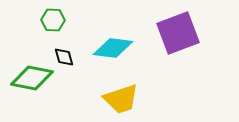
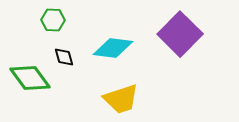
purple square: moved 2 px right, 1 px down; rotated 24 degrees counterclockwise
green diamond: moved 2 px left; rotated 42 degrees clockwise
